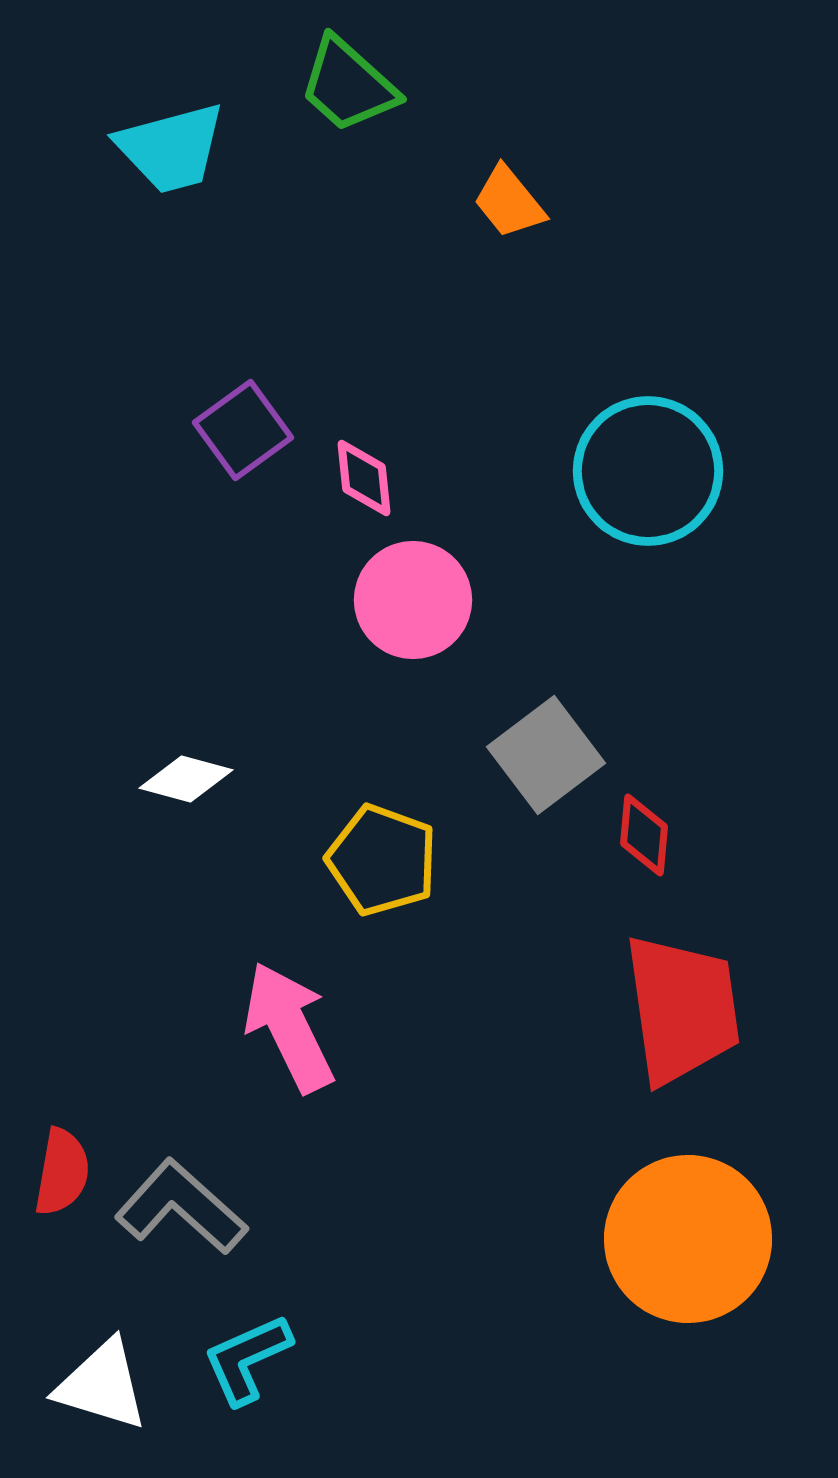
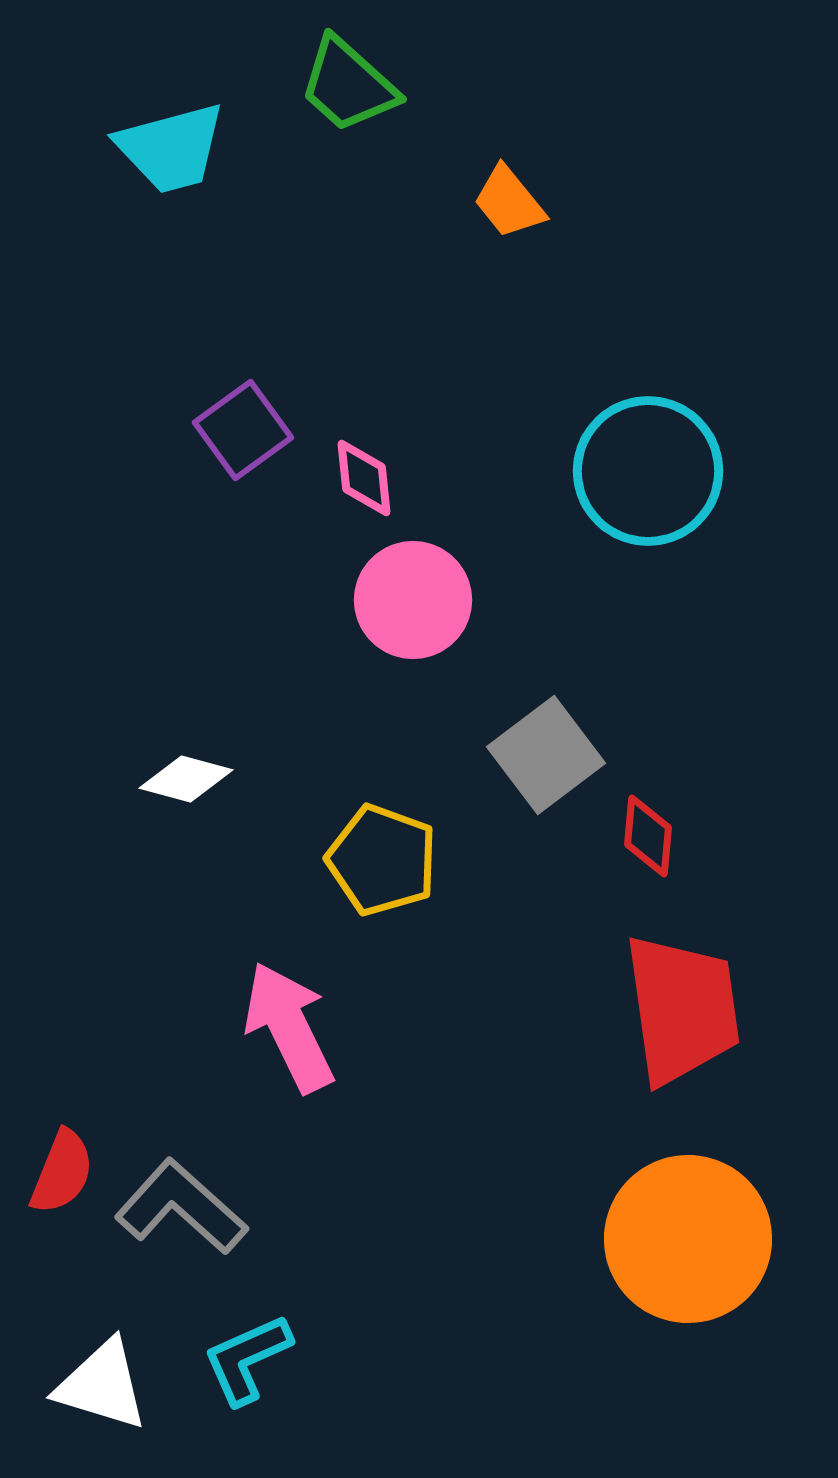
red diamond: moved 4 px right, 1 px down
red semicircle: rotated 12 degrees clockwise
